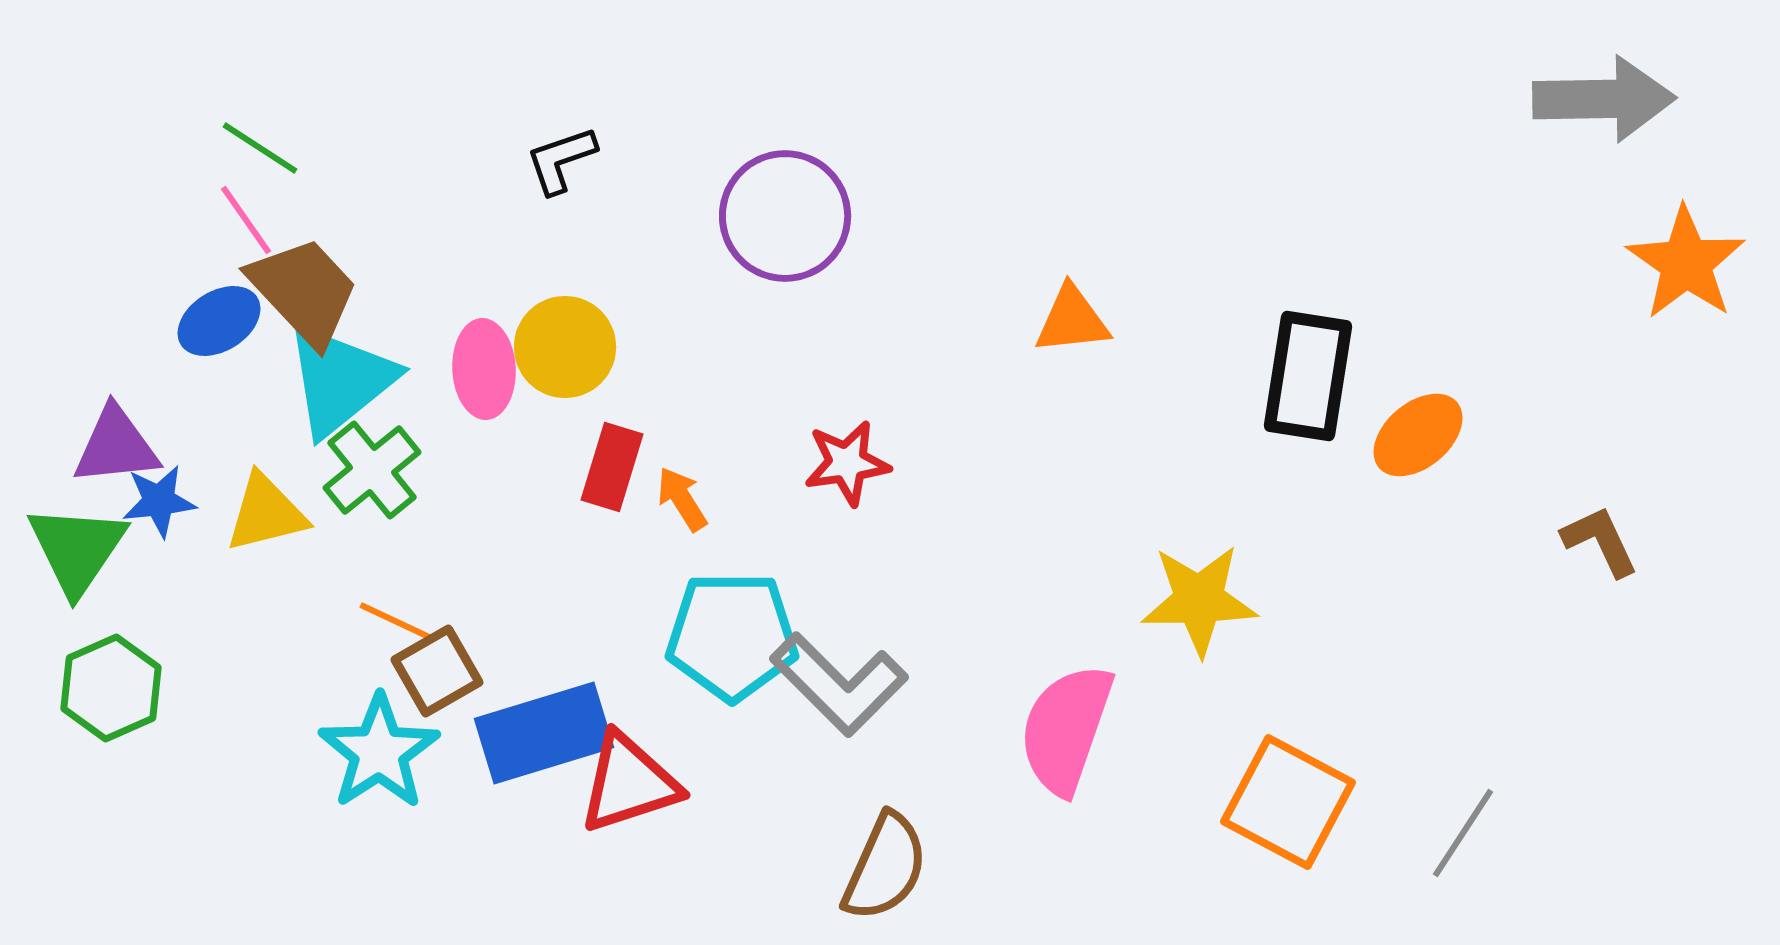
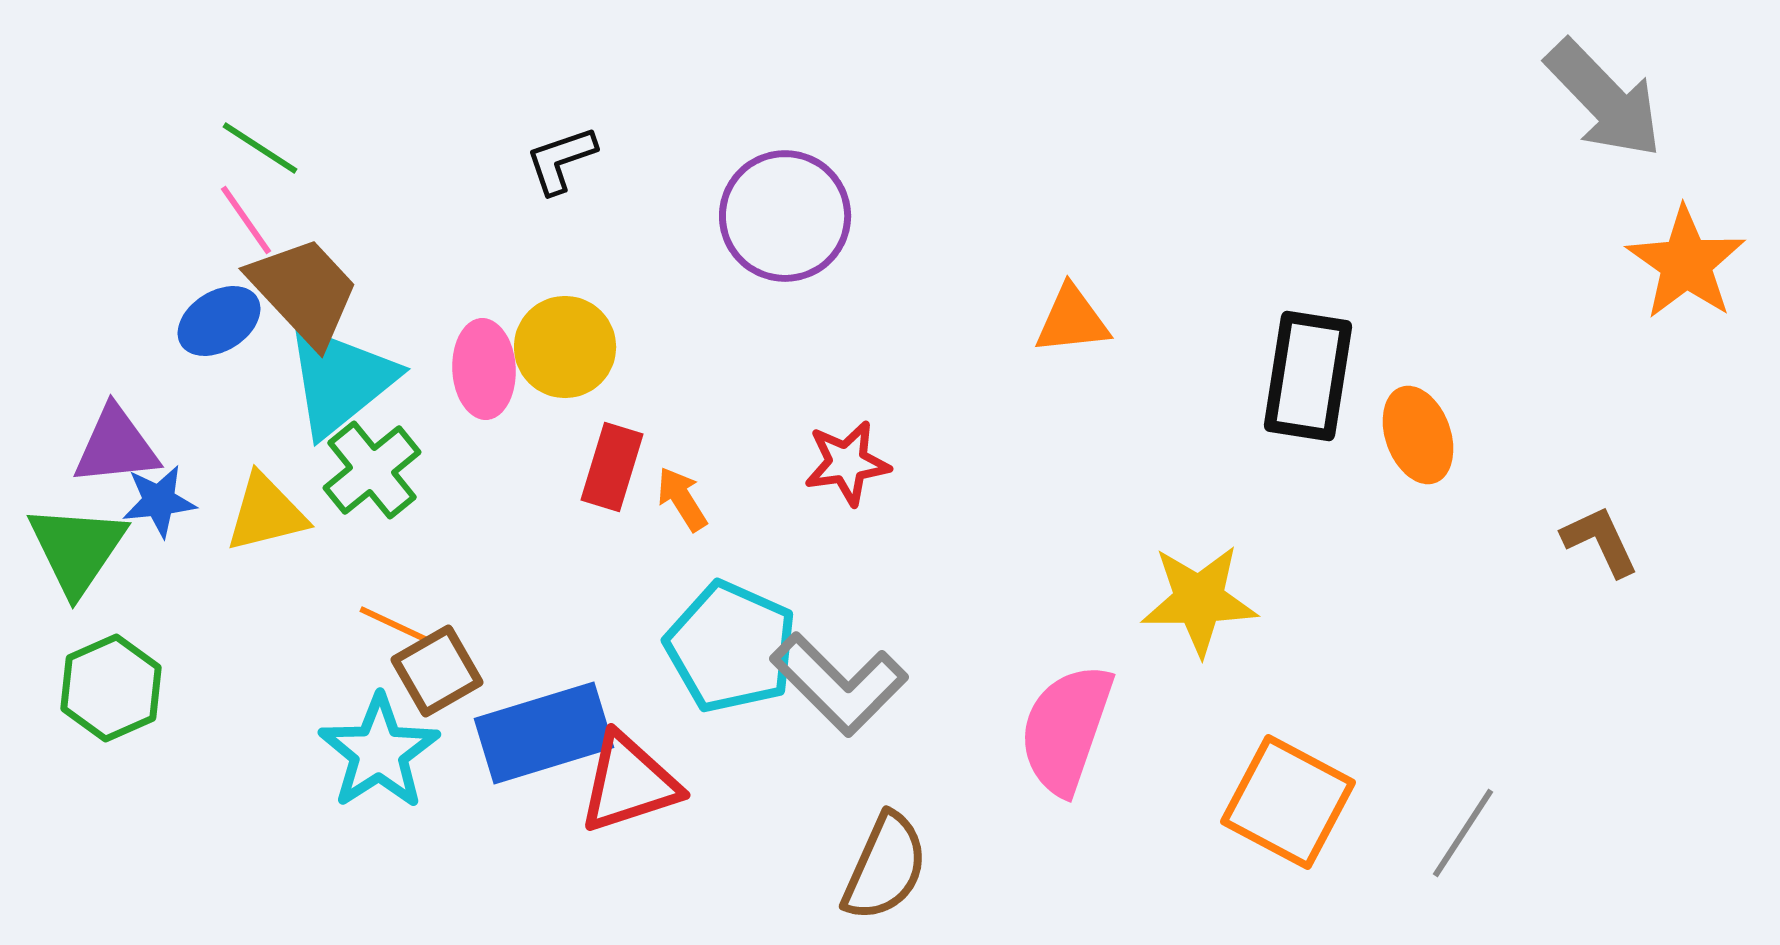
gray arrow: rotated 47 degrees clockwise
orange ellipse: rotated 70 degrees counterclockwise
orange line: moved 4 px down
cyan pentagon: moved 1 px left, 11 px down; rotated 24 degrees clockwise
